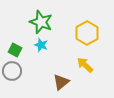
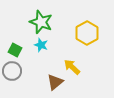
yellow arrow: moved 13 px left, 2 px down
brown triangle: moved 6 px left
